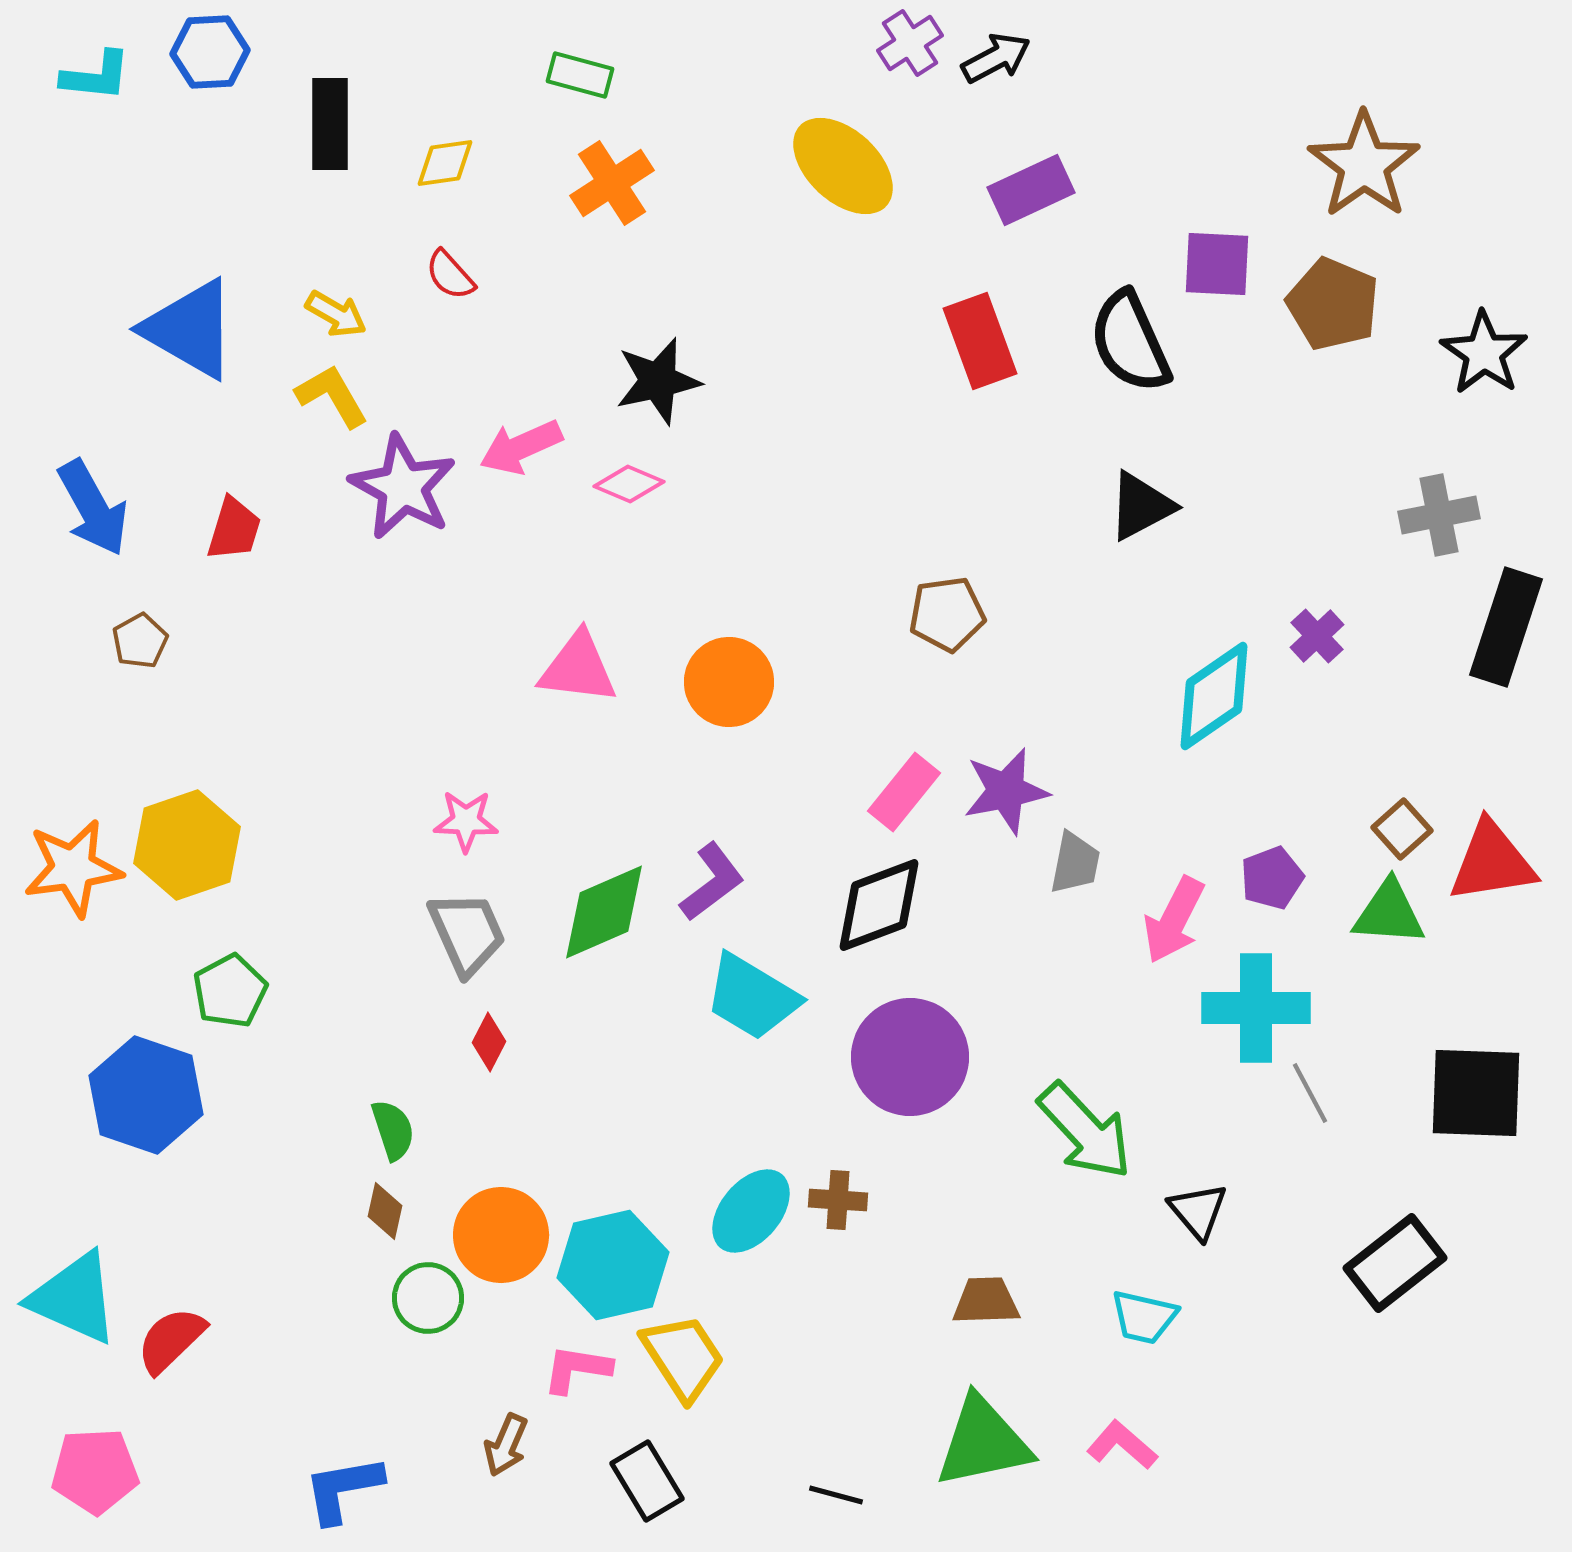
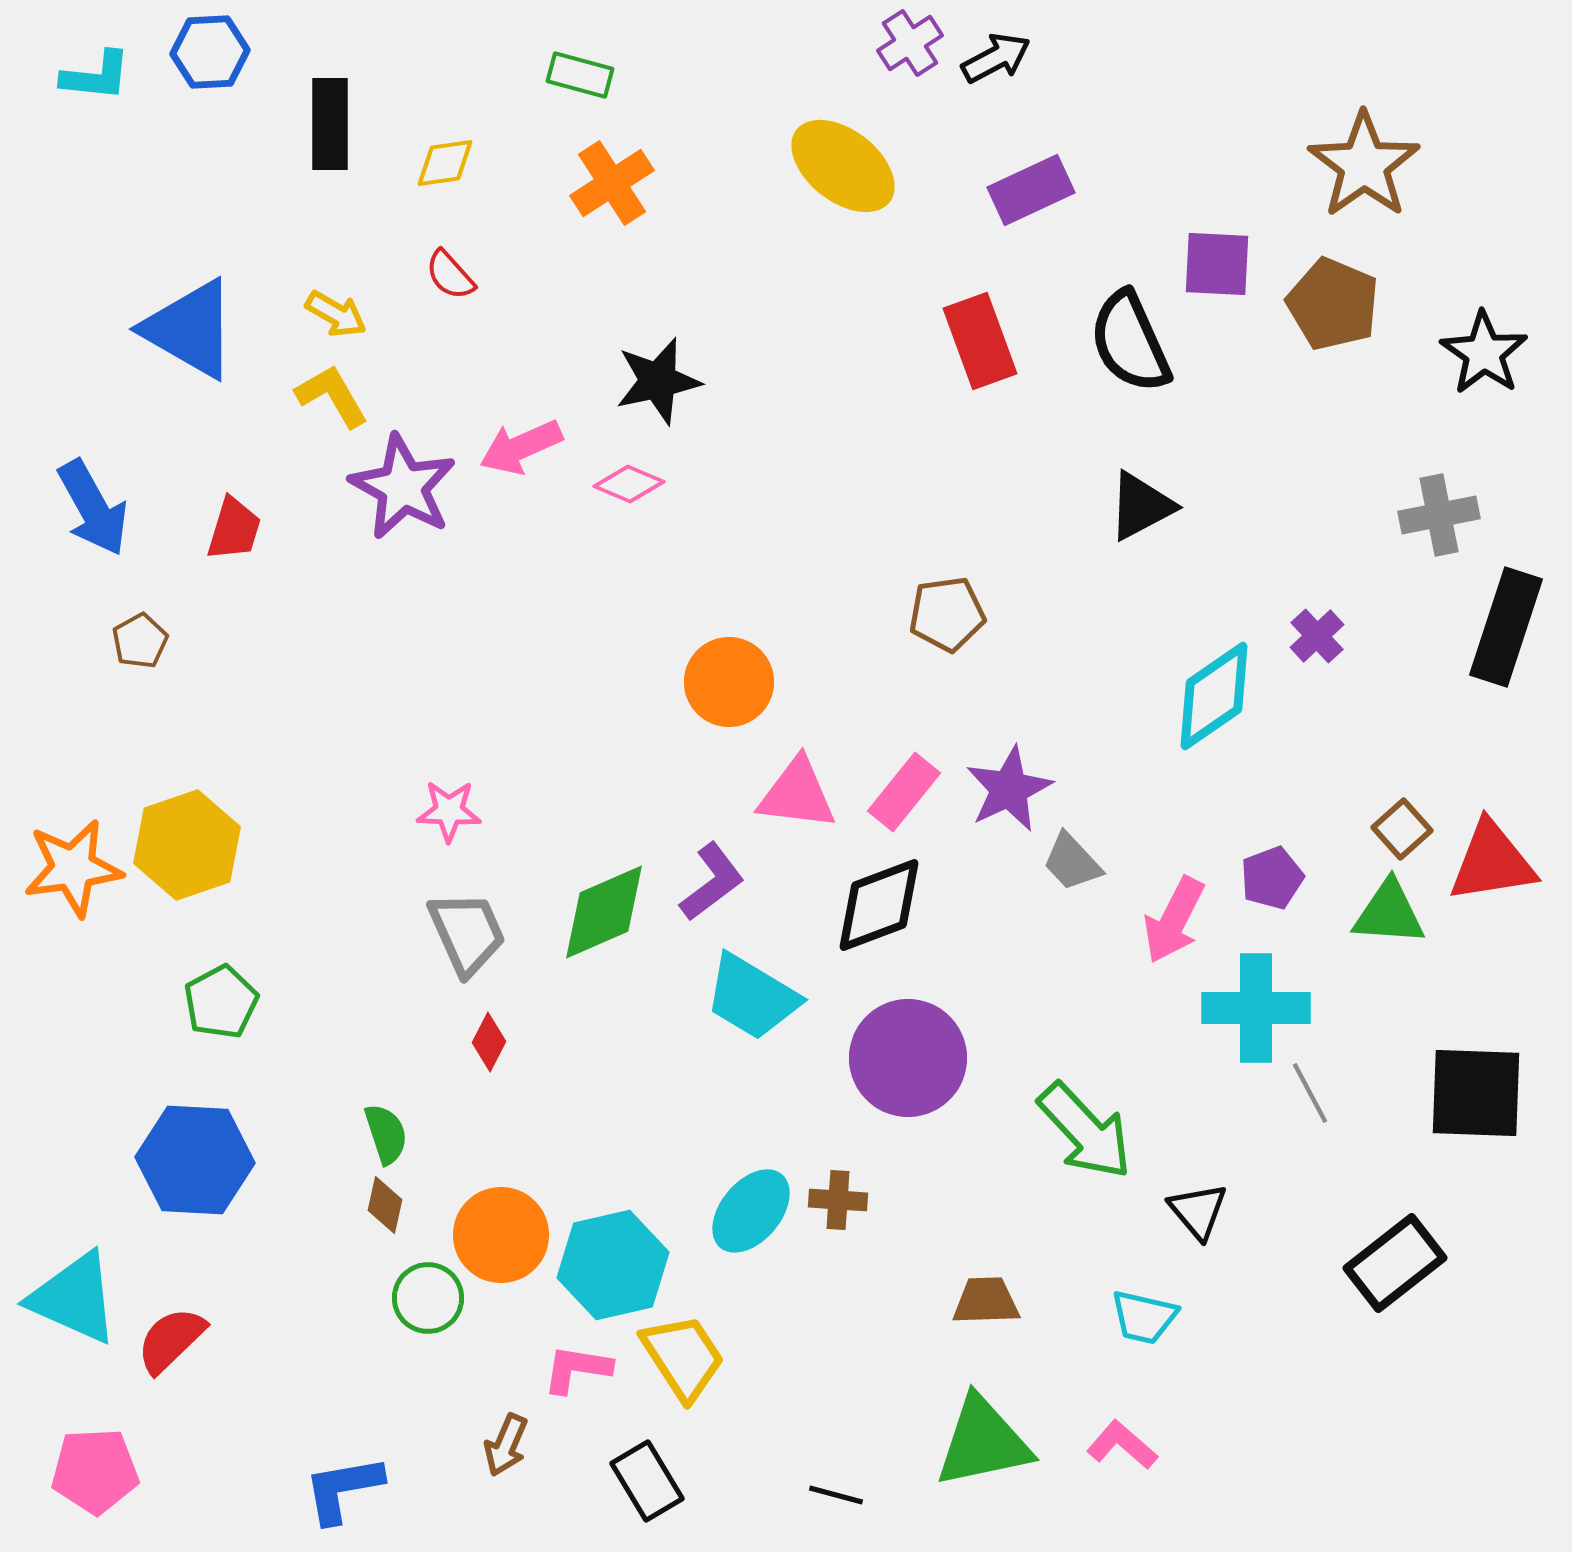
yellow ellipse at (843, 166): rotated 5 degrees counterclockwise
pink triangle at (578, 668): moved 219 px right, 126 px down
purple star at (1006, 791): moved 3 px right, 2 px up; rotated 14 degrees counterclockwise
pink star at (466, 821): moved 17 px left, 10 px up
gray trapezoid at (1075, 863): moved 3 px left, 1 px up; rotated 126 degrees clockwise
green pentagon at (230, 991): moved 9 px left, 11 px down
purple circle at (910, 1057): moved 2 px left, 1 px down
blue hexagon at (146, 1095): moved 49 px right, 65 px down; rotated 16 degrees counterclockwise
green semicircle at (393, 1130): moved 7 px left, 4 px down
brown diamond at (385, 1211): moved 6 px up
